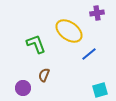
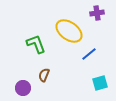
cyan square: moved 7 px up
